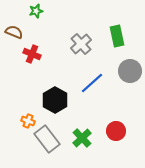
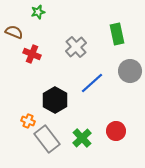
green star: moved 2 px right, 1 px down
green rectangle: moved 2 px up
gray cross: moved 5 px left, 3 px down
